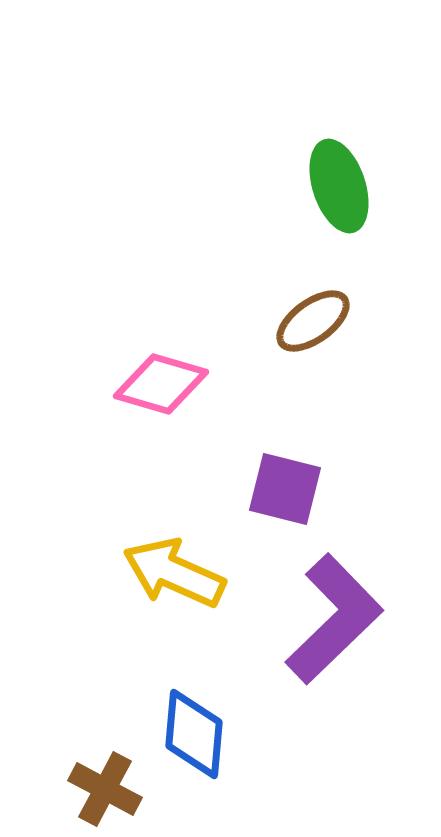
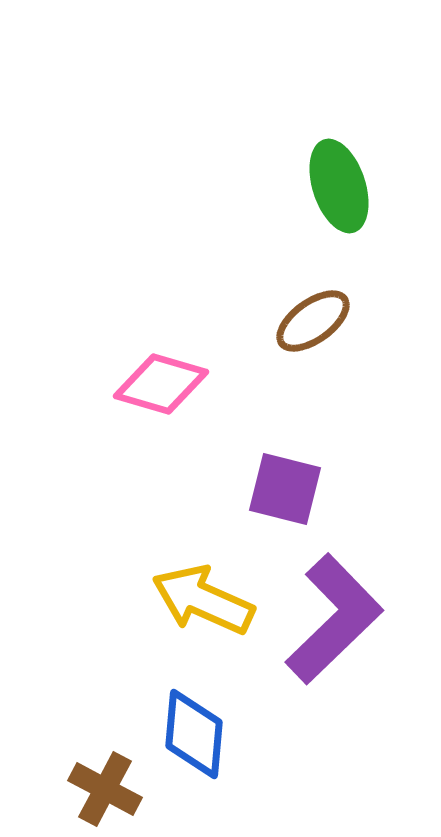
yellow arrow: moved 29 px right, 27 px down
